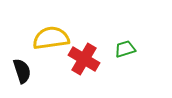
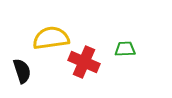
green trapezoid: rotated 15 degrees clockwise
red cross: moved 3 px down; rotated 8 degrees counterclockwise
